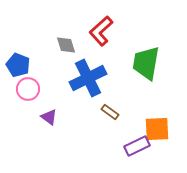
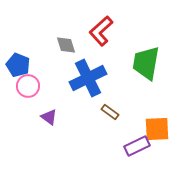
pink circle: moved 3 px up
